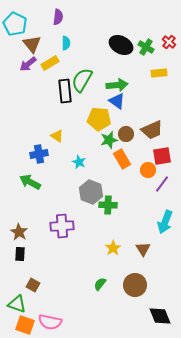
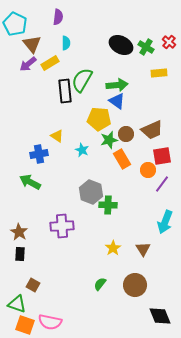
cyan star at (79, 162): moved 3 px right, 12 px up
